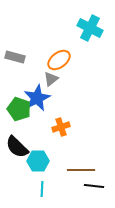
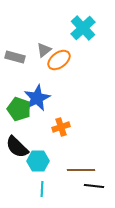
cyan cross: moved 7 px left; rotated 20 degrees clockwise
gray triangle: moved 7 px left, 29 px up
